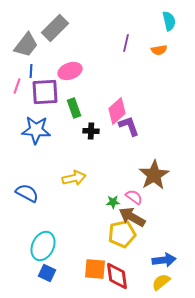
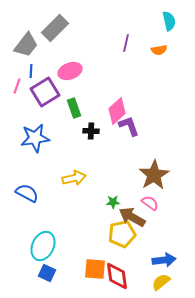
purple square: rotated 28 degrees counterclockwise
blue star: moved 1 px left, 8 px down; rotated 12 degrees counterclockwise
pink semicircle: moved 16 px right, 6 px down
